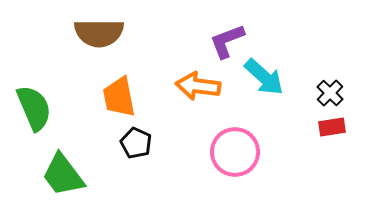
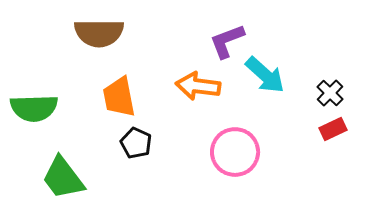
cyan arrow: moved 1 px right, 2 px up
green semicircle: rotated 111 degrees clockwise
red rectangle: moved 1 px right, 2 px down; rotated 16 degrees counterclockwise
green trapezoid: moved 3 px down
